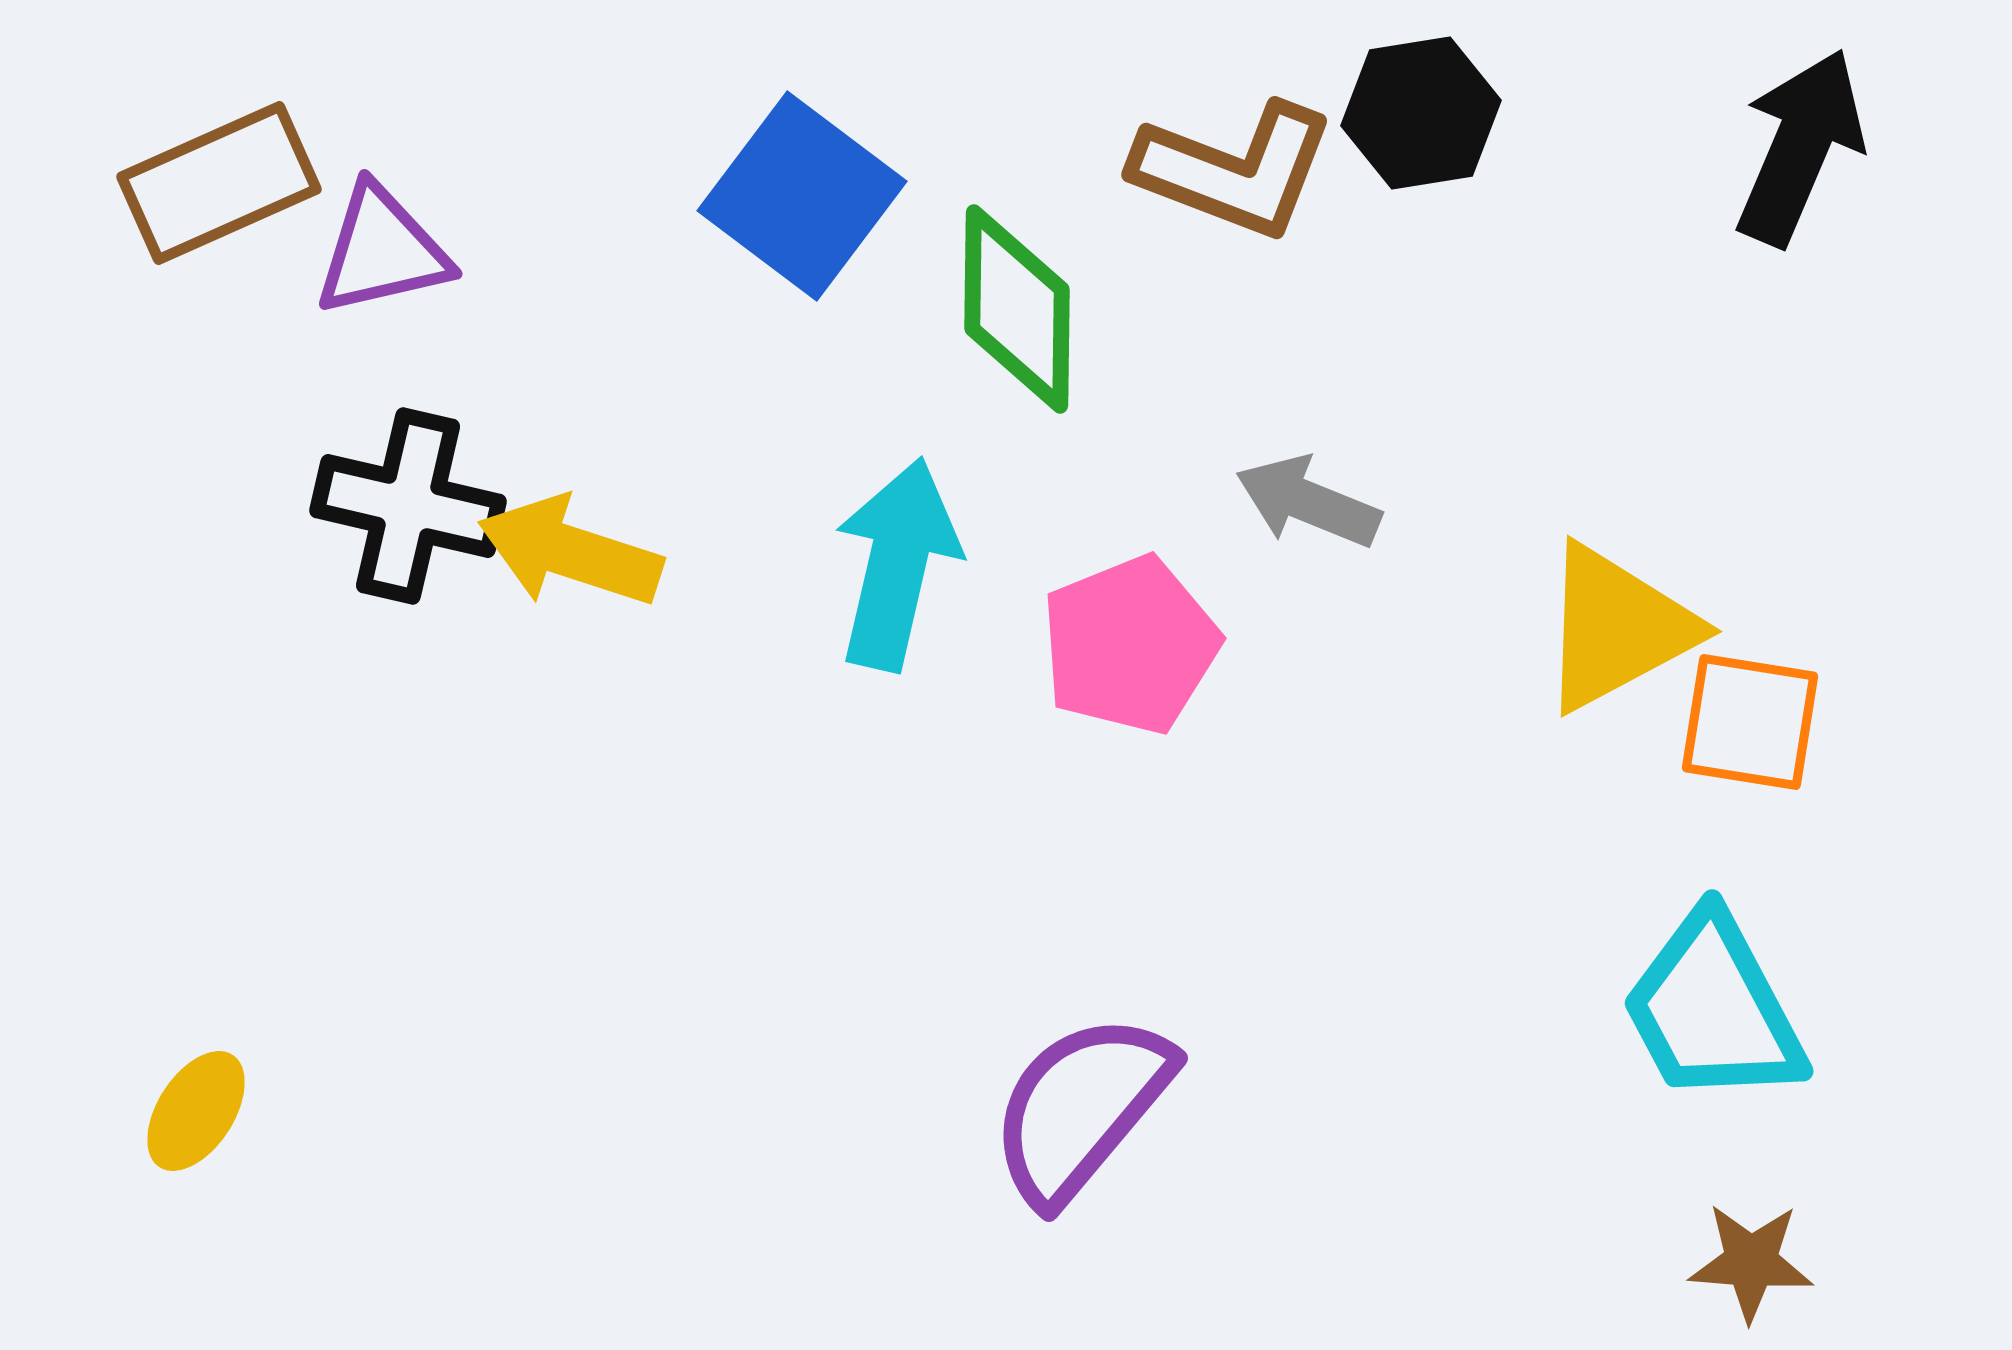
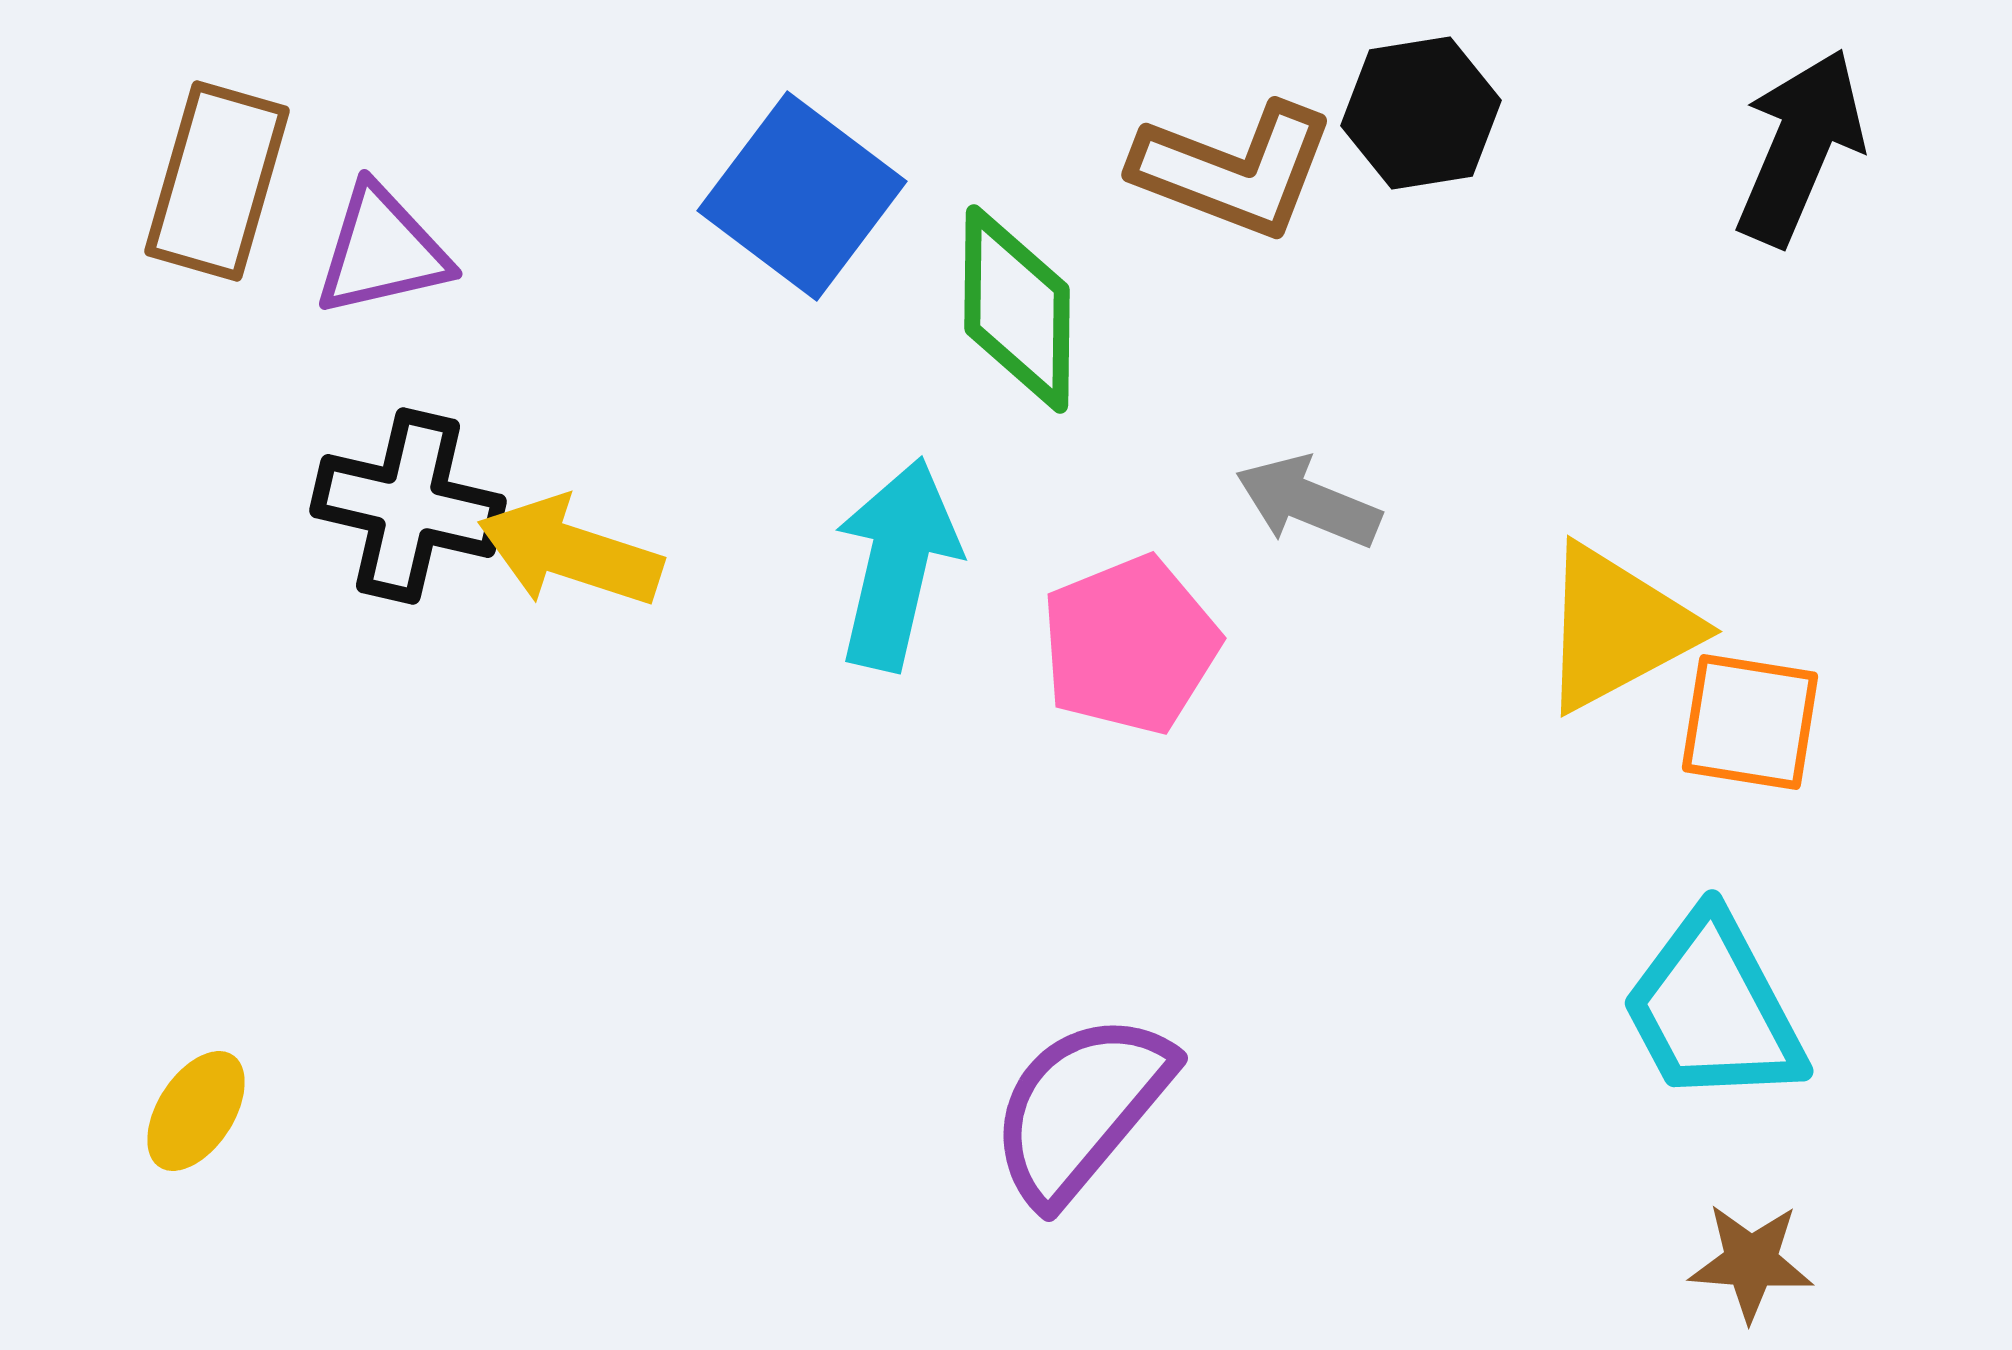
brown rectangle: moved 2 px left, 2 px up; rotated 50 degrees counterclockwise
